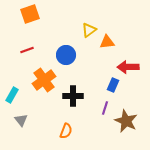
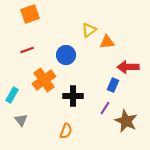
purple line: rotated 16 degrees clockwise
